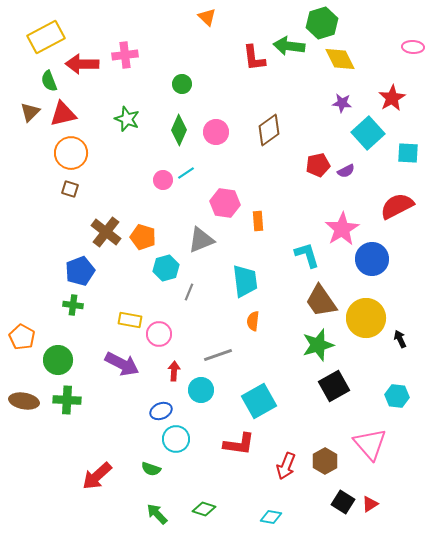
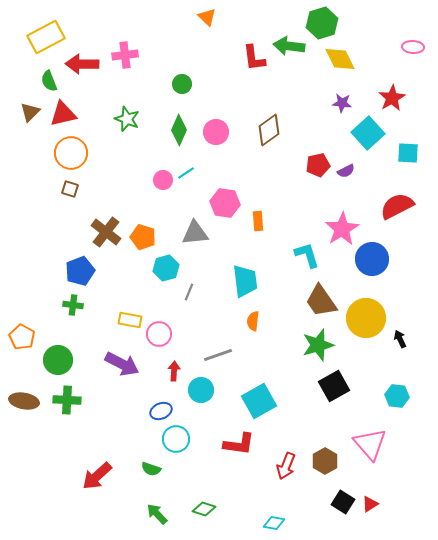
gray triangle at (201, 240): moved 6 px left, 7 px up; rotated 16 degrees clockwise
cyan diamond at (271, 517): moved 3 px right, 6 px down
